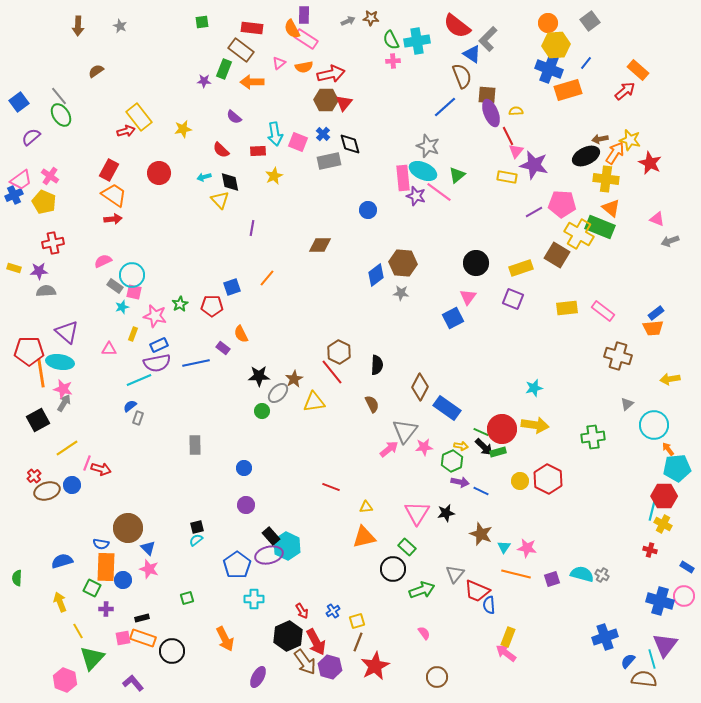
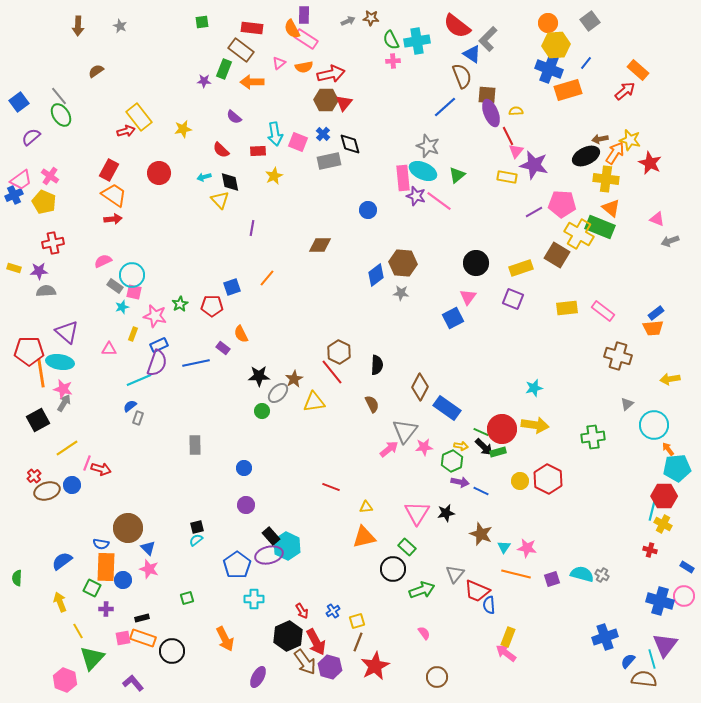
pink line at (439, 192): moved 9 px down
purple semicircle at (157, 363): rotated 60 degrees counterclockwise
blue semicircle at (62, 561): rotated 20 degrees counterclockwise
